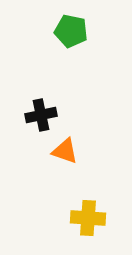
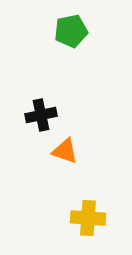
green pentagon: rotated 24 degrees counterclockwise
